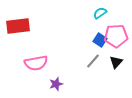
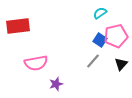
pink pentagon: rotated 10 degrees counterclockwise
black triangle: moved 5 px right, 2 px down
